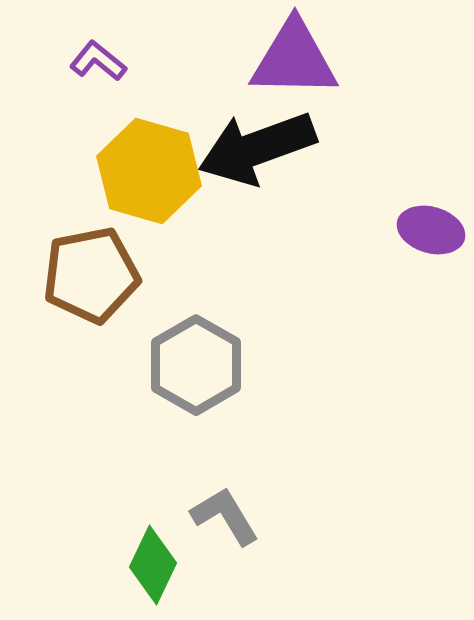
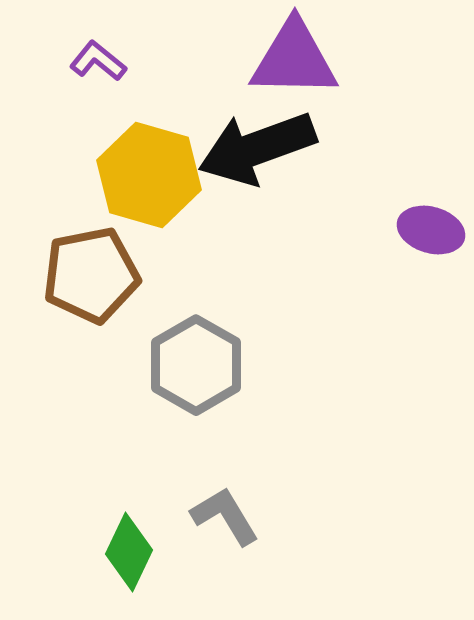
yellow hexagon: moved 4 px down
green diamond: moved 24 px left, 13 px up
